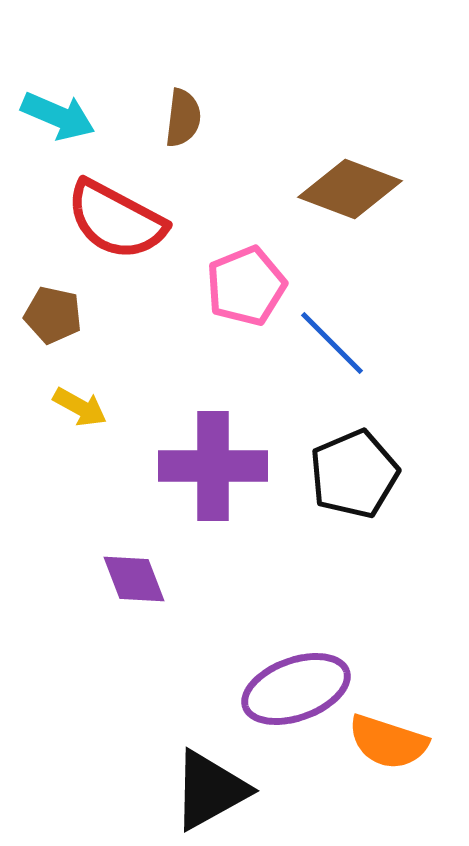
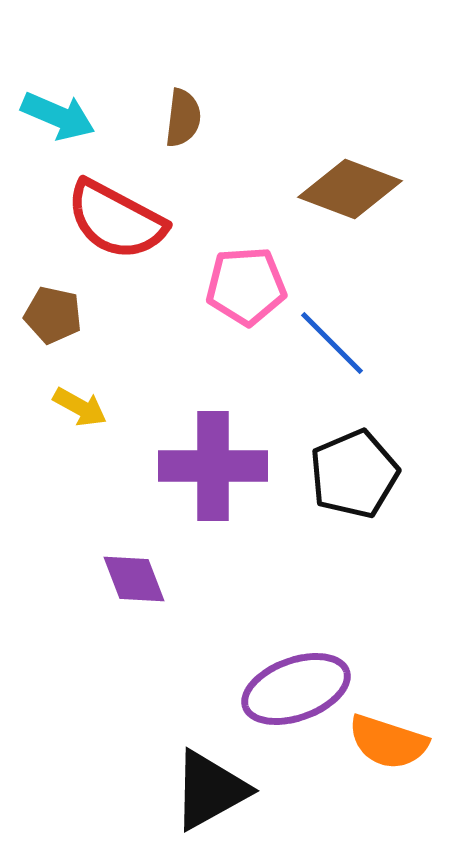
pink pentagon: rotated 18 degrees clockwise
